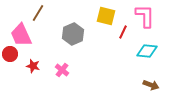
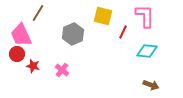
yellow square: moved 3 px left
red circle: moved 7 px right
